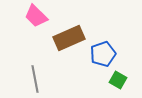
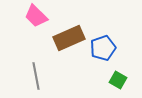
blue pentagon: moved 6 px up
gray line: moved 1 px right, 3 px up
